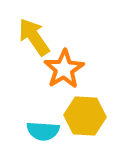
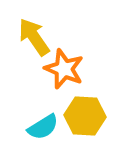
orange star: rotated 18 degrees counterclockwise
cyan semicircle: moved 4 px up; rotated 36 degrees counterclockwise
